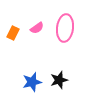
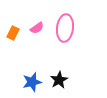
black star: rotated 12 degrees counterclockwise
